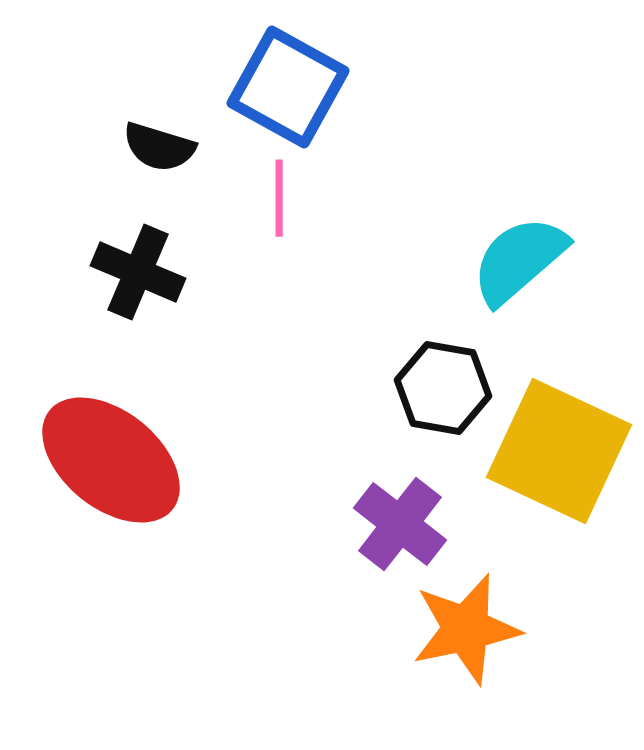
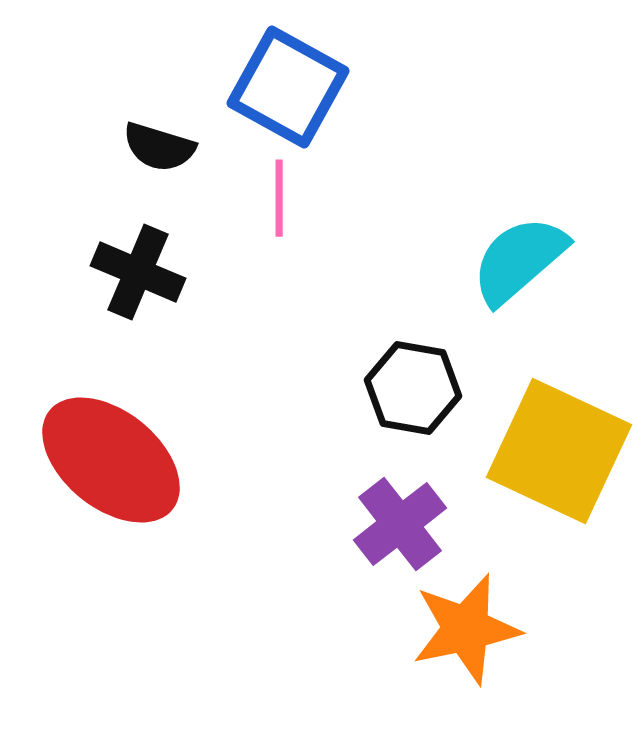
black hexagon: moved 30 px left
purple cross: rotated 14 degrees clockwise
